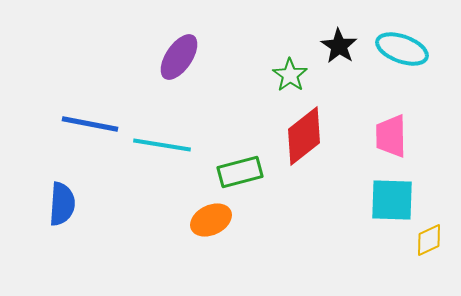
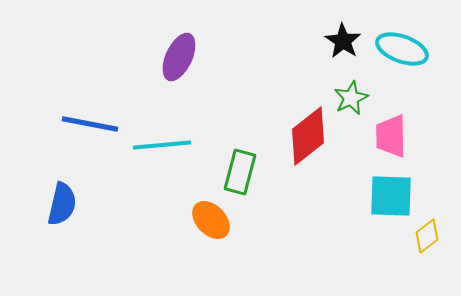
black star: moved 4 px right, 5 px up
purple ellipse: rotated 9 degrees counterclockwise
green star: moved 61 px right, 23 px down; rotated 12 degrees clockwise
red diamond: moved 4 px right
cyan line: rotated 14 degrees counterclockwise
green rectangle: rotated 60 degrees counterclockwise
cyan square: moved 1 px left, 4 px up
blue semicircle: rotated 9 degrees clockwise
orange ellipse: rotated 72 degrees clockwise
yellow diamond: moved 2 px left, 4 px up; rotated 12 degrees counterclockwise
